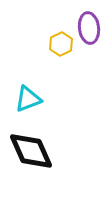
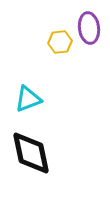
yellow hexagon: moved 1 px left, 2 px up; rotated 20 degrees clockwise
black diamond: moved 2 px down; rotated 12 degrees clockwise
